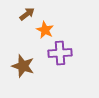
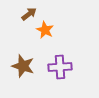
brown arrow: moved 2 px right
purple cross: moved 14 px down
